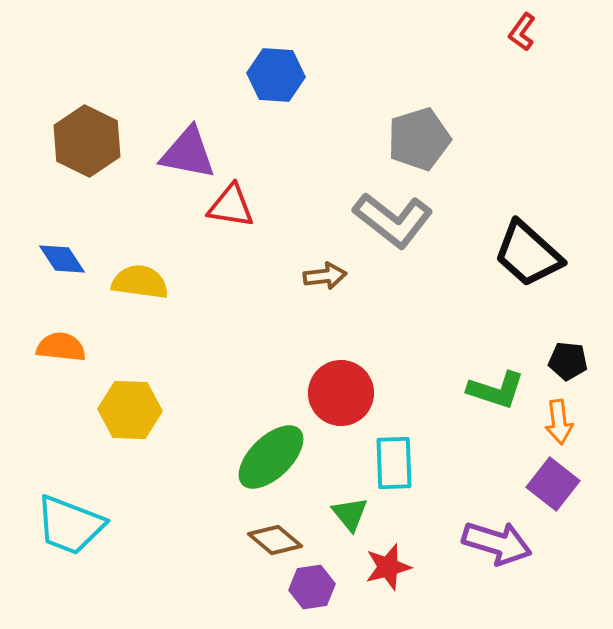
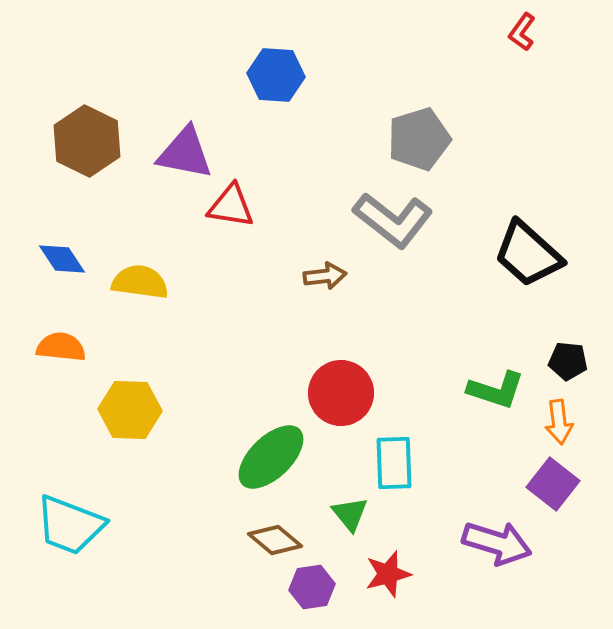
purple triangle: moved 3 px left
red star: moved 7 px down
